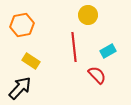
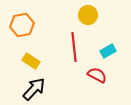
red semicircle: rotated 18 degrees counterclockwise
black arrow: moved 14 px right, 1 px down
